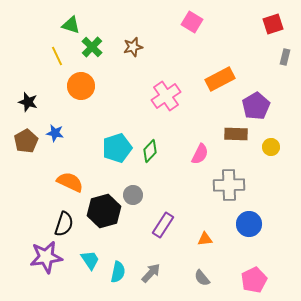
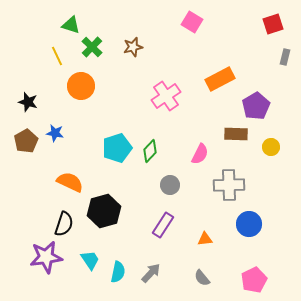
gray circle: moved 37 px right, 10 px up
